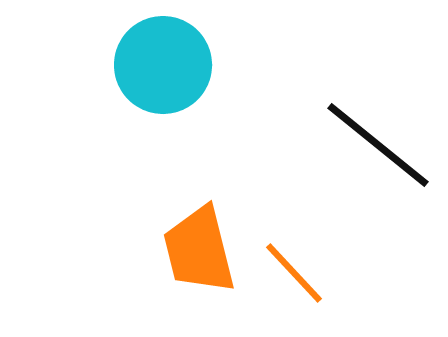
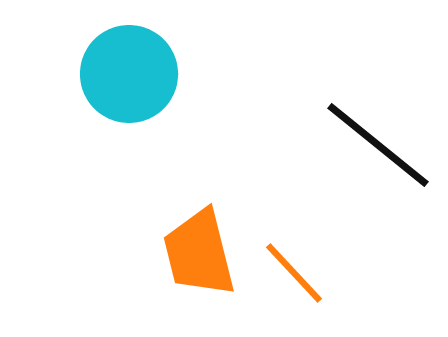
cyan circle: moved 34 px left, 9 px down
orange trapezoid: moved 3 px down
